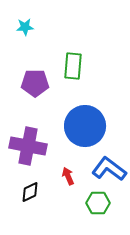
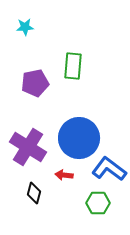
purple pentagon: rotated 12 degrees counterclockwise
blue circle: moved 6 px left, 12 px down
purple cross: moved 1 px down; rotated 21 degrees clockwise
red arrow: moved 4 px left, 1 px up; rotated 60 degrees counterclockwise
black diamond: moved 4 px right, 1 px down; rotated 50 degrees counterclockwise
